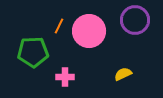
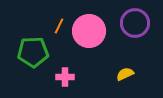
purple circle: moved 3 px down
yellow semicircle: moved 2 px right
